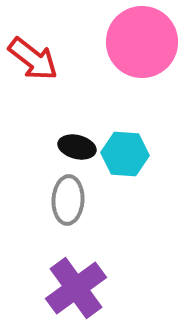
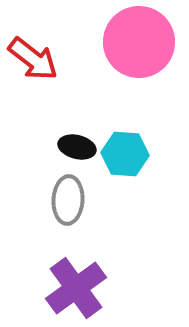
pink circle: moved 3 px left
